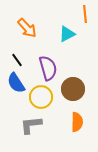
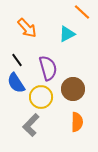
orange line: moved 3 px left, 2 px up; rotated 42 degrees counterclockwise
gray L-shape: rotated 40 degrees counterclockwise
